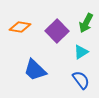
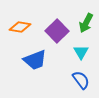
cyan triangle: rotated 28 degrees counterclockwise
blue trapezoid: moved 10 px up; rotated 65 degrees counterclockwise
